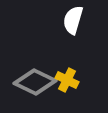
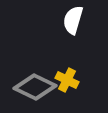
gray diamond: moved 5 px down
